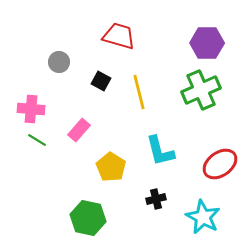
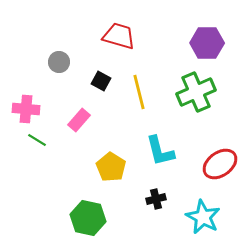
green cross: moved 5 px left, 2 px down
pink cross: moved 5 px left
pink rectangle: moved 10 px up
